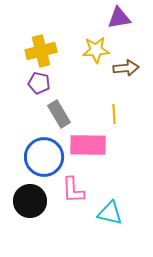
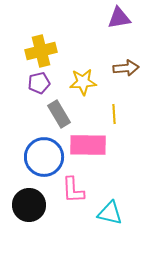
yellow star: moved 13 px left, 32 px down
purple pentagon: rotated 25 degrees counterclockwise
black circle: moved 1 px left, 4 px down
